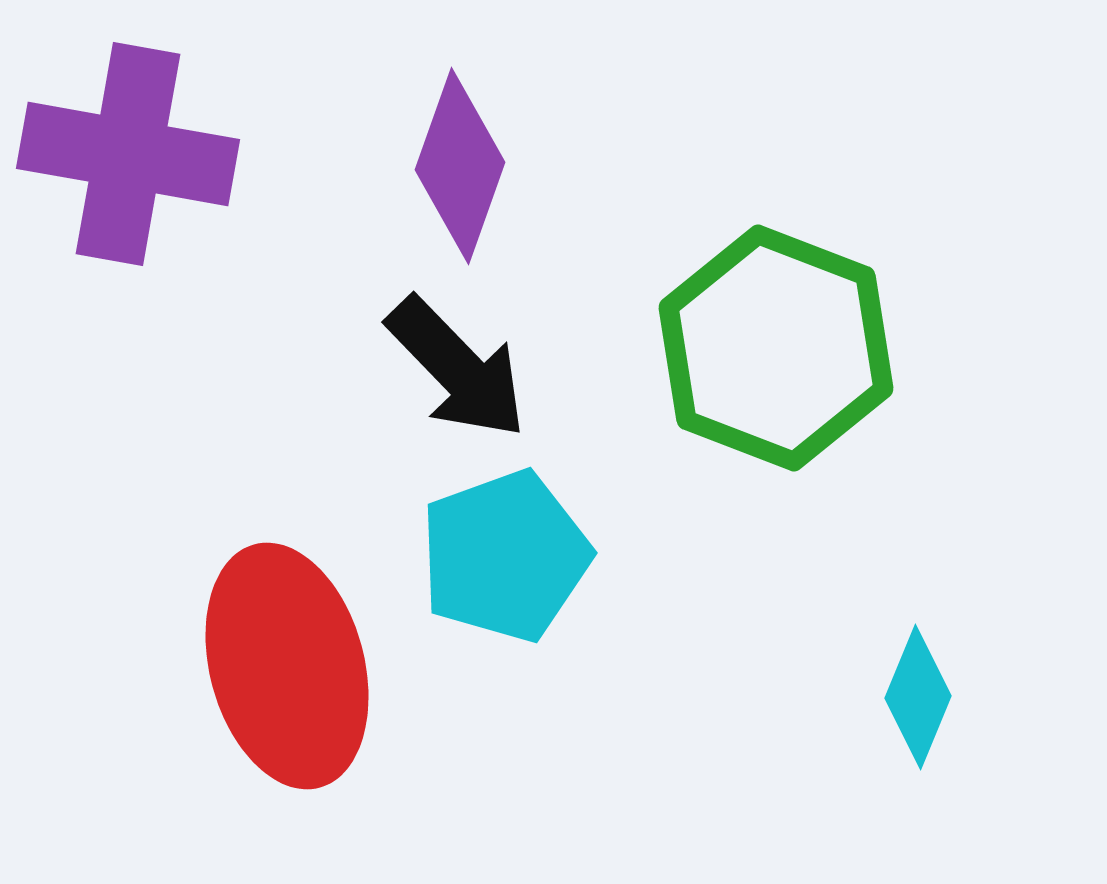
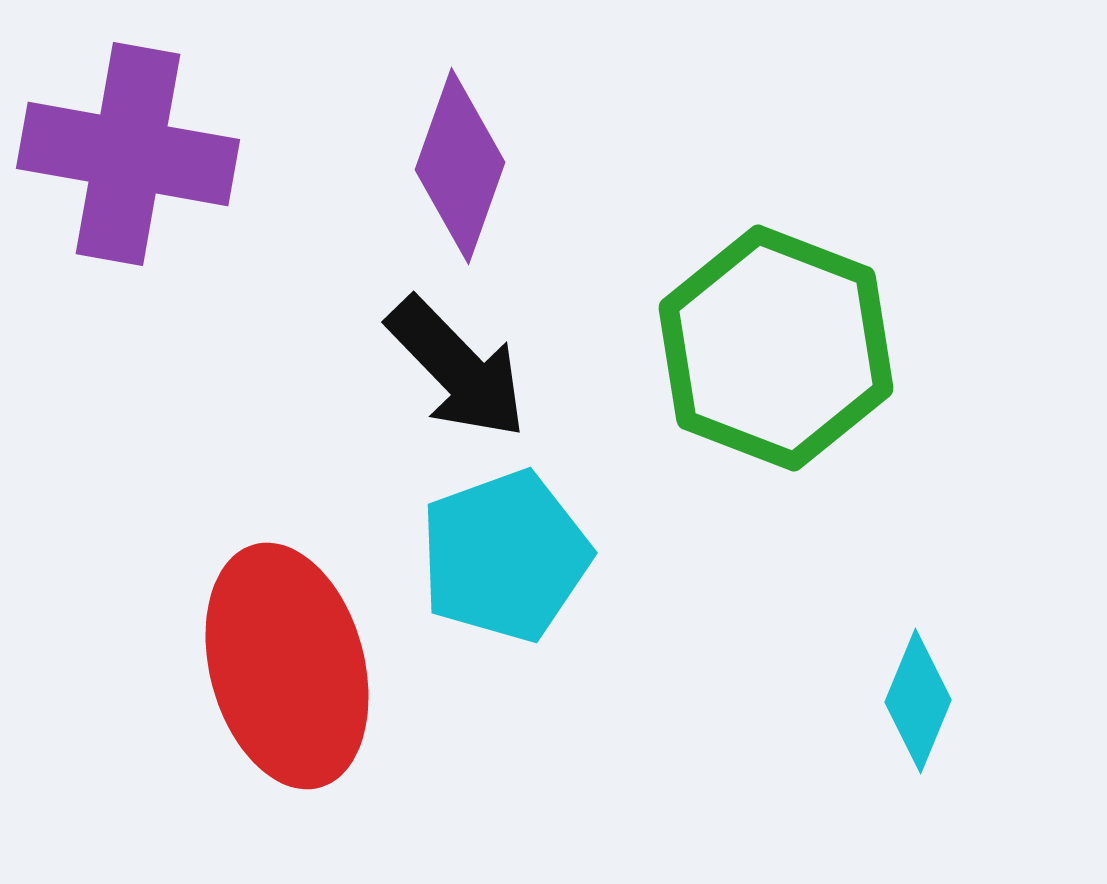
cyan diamond: moved 4 px down
